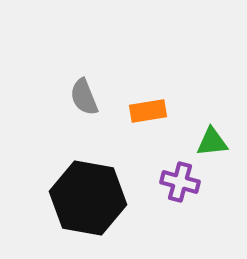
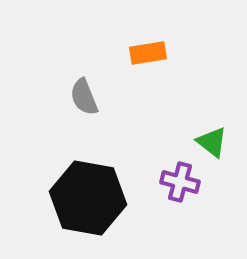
orange rectangle: moved 58 px up
green triangle: rotated 44 degrees clockwise
